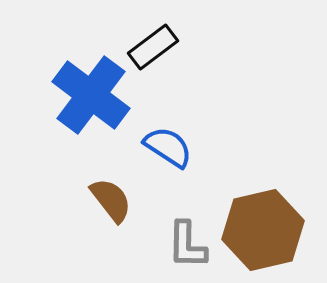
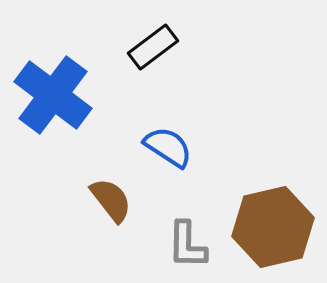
blue cross: moved 38 px left
brown hexagon: moved 10 px right, 3 px up
